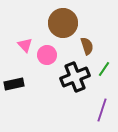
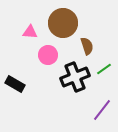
pink triangle: moved 5 px right, 13 px up; rotated 42 degrees counterclockwise
pink circle: moved 1 px right
green line: rotated 21 degrees clockwise
black rectangle: moved 1 px right; rotated 42 degrees clockwise
purple line: rotated 20 degrees clockwise
